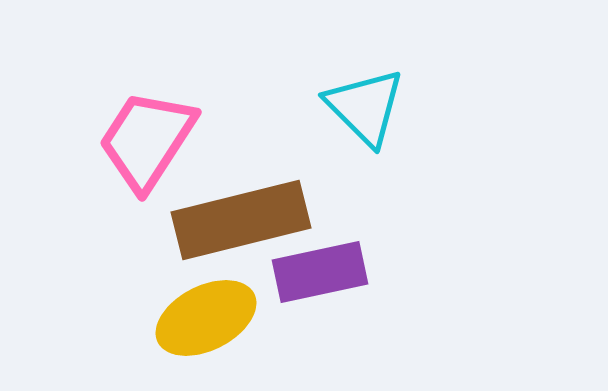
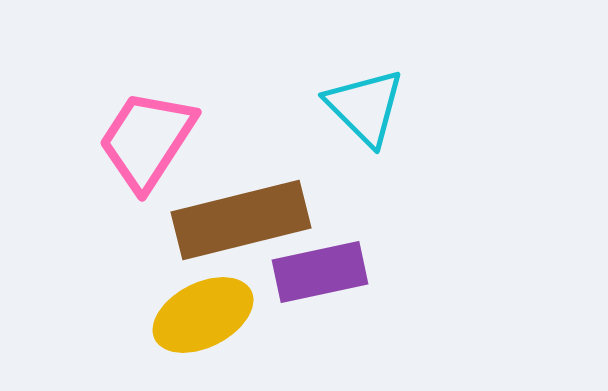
yellow ellipse: moved 3 px left, 3 px up
